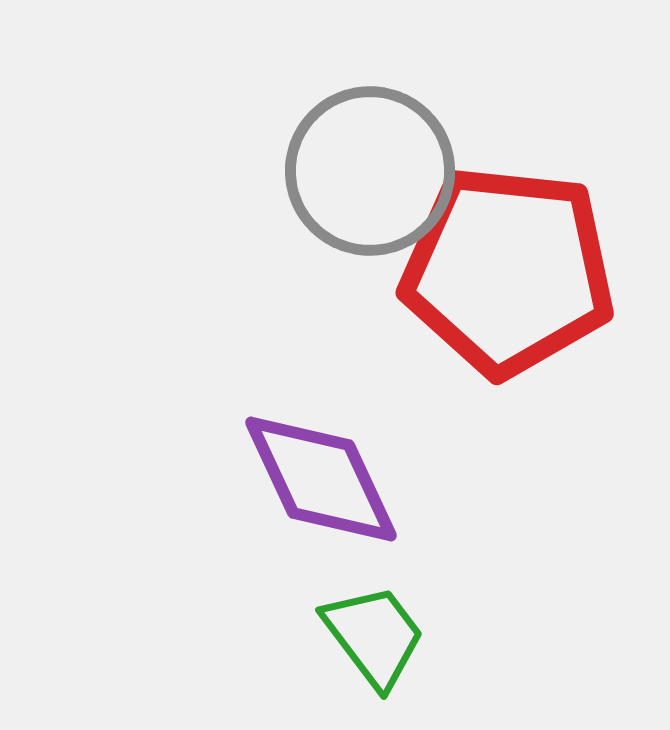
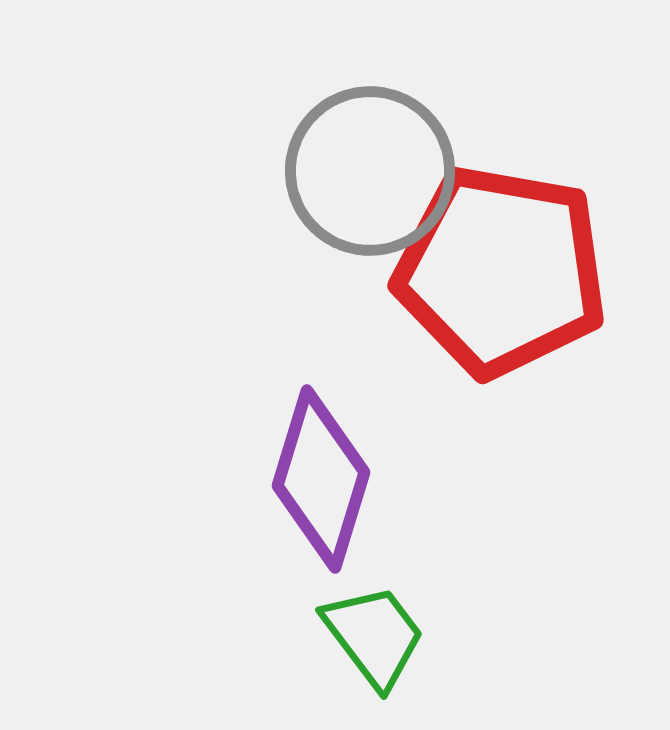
red pentagon: moved 7 px left; rotated 4 degrees clockwise
purple diamond: rotated 42 degrees clockwise
